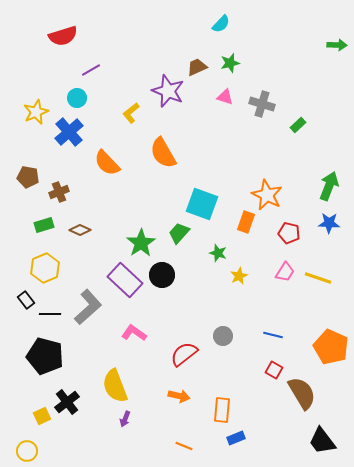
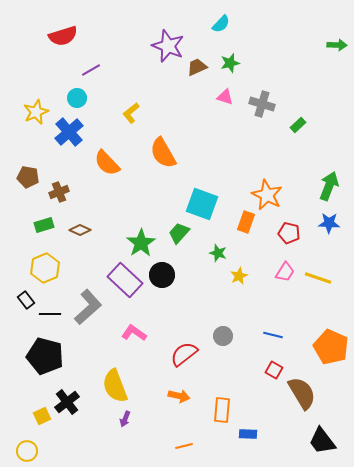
purple star at (168, 91): moved 45 px up
blue rectangle at (236, 438): moved 12 px right, 4 px up; rotated 24 degrees clockwise
orange line at (184, 446): rotated 36 degrees counterclockwise
